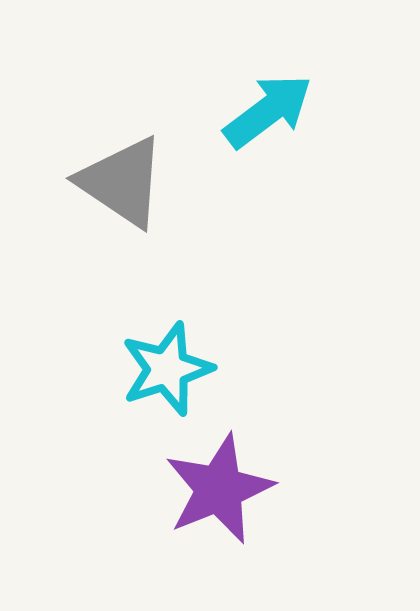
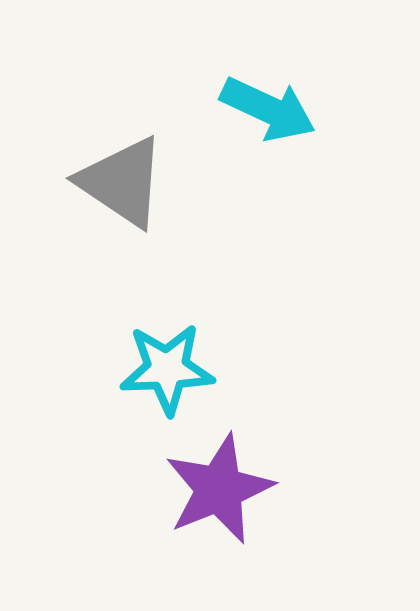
cyan arrow: moved 2 px up; rotated 62 degrees clockwise
cyan star: rotated 16 degrees clockwise
